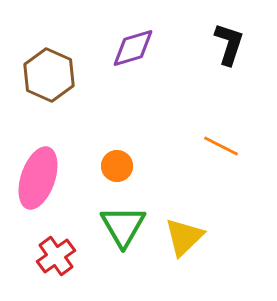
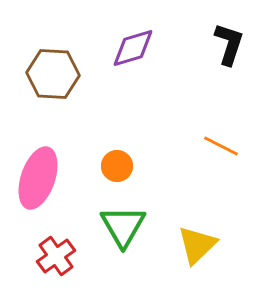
brown hexagon: moved 4 px right, 1 px up; rotated 21 degrees counterclockwise
yellow triangle: moved 13 px right, 8 px down
